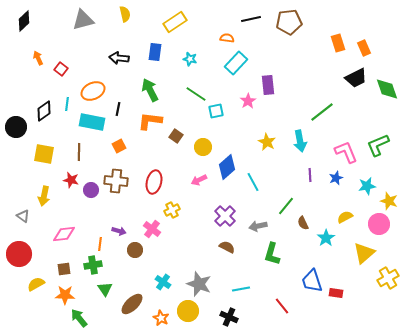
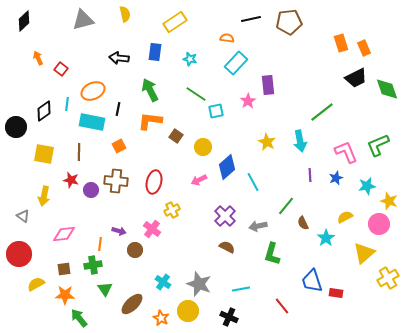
orange rectangle at (338, 43): moved 3 px right
